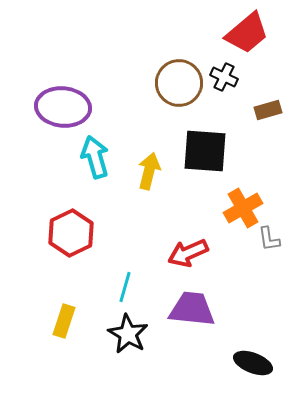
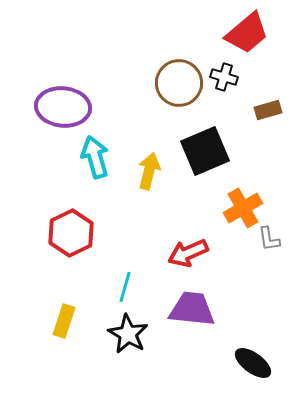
black cross: rotated 8 degrees counterclockwise
black square: rotated 27 degrees counterclockwise
black ellipse: rotated 15 degrees clockwise
